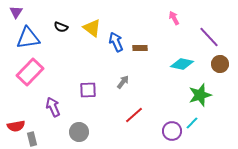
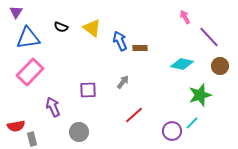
pink arrow: moved 11 px right, 1 px up
blue arrow: moved 4 px right, 1 px up
brown circle: moved 2 px down
